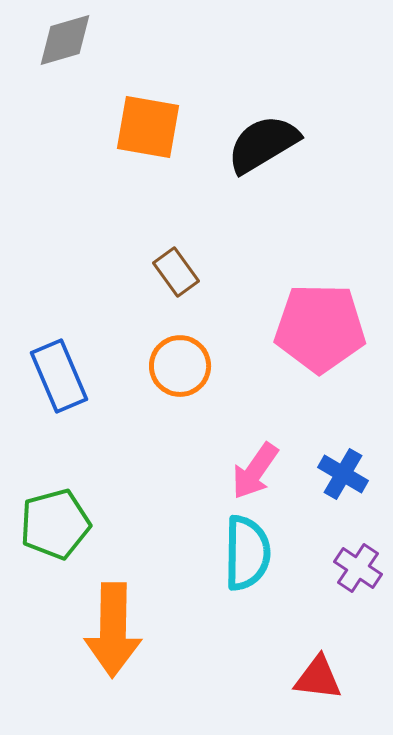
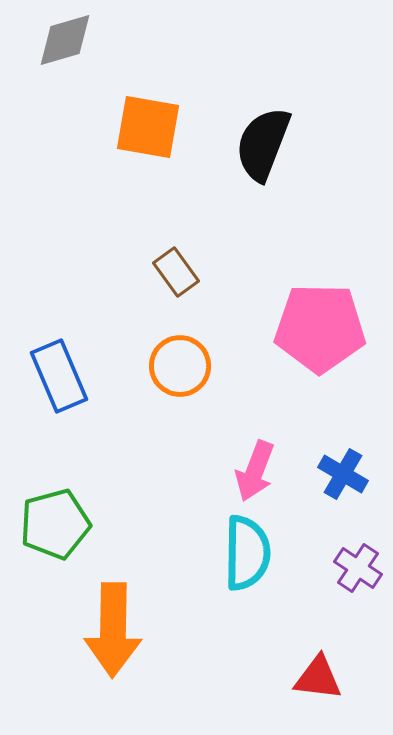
black semicircle: rotated 38 degrees counterclockwise
pink arrow: rotated 14 degrees counterclockwise
